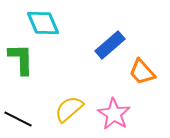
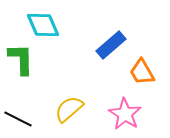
cyan diamond: moved 2 px down
blue rectangle: moved 1 px right
orange trapezoid: rotated 12 degrees clockwise
pink star: moved 11 px right
